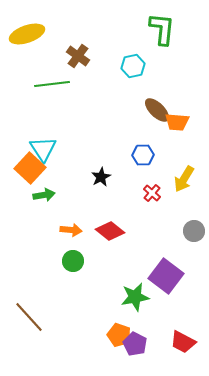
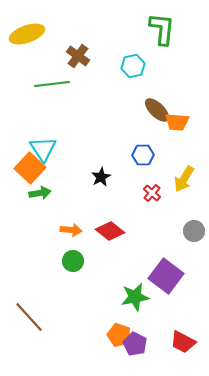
green arrow: moved 4 px left, 2 px up
